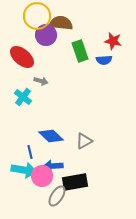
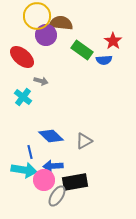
red star: rotated 24 degrees clockwise
green rectangle: moved 2 px right, 1 px up; rotated 35 degrees counterclockwise
pink circle: moved 2 px right, 4 px down
